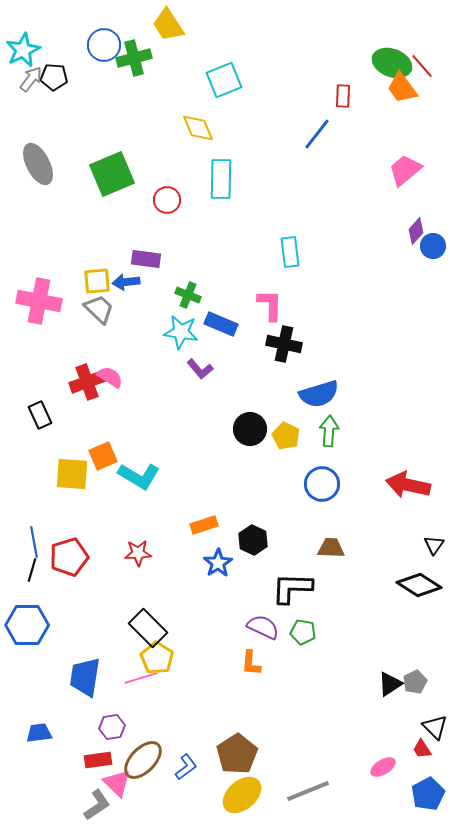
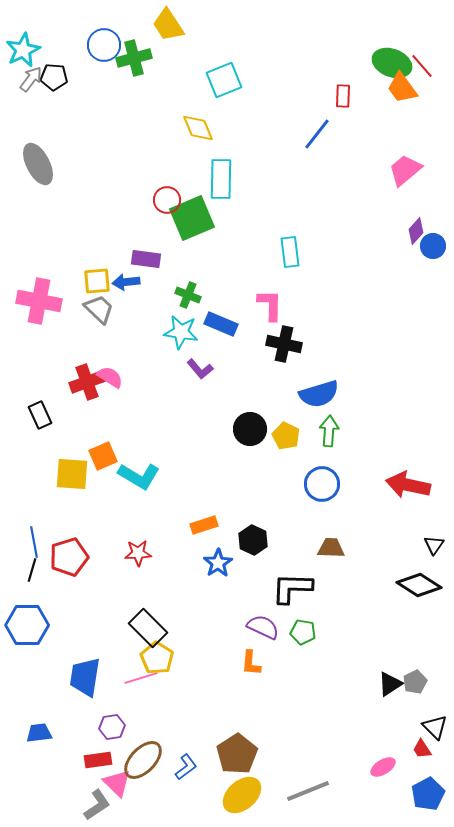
green square at (112, 174): moved 80 px right, 44 px down
